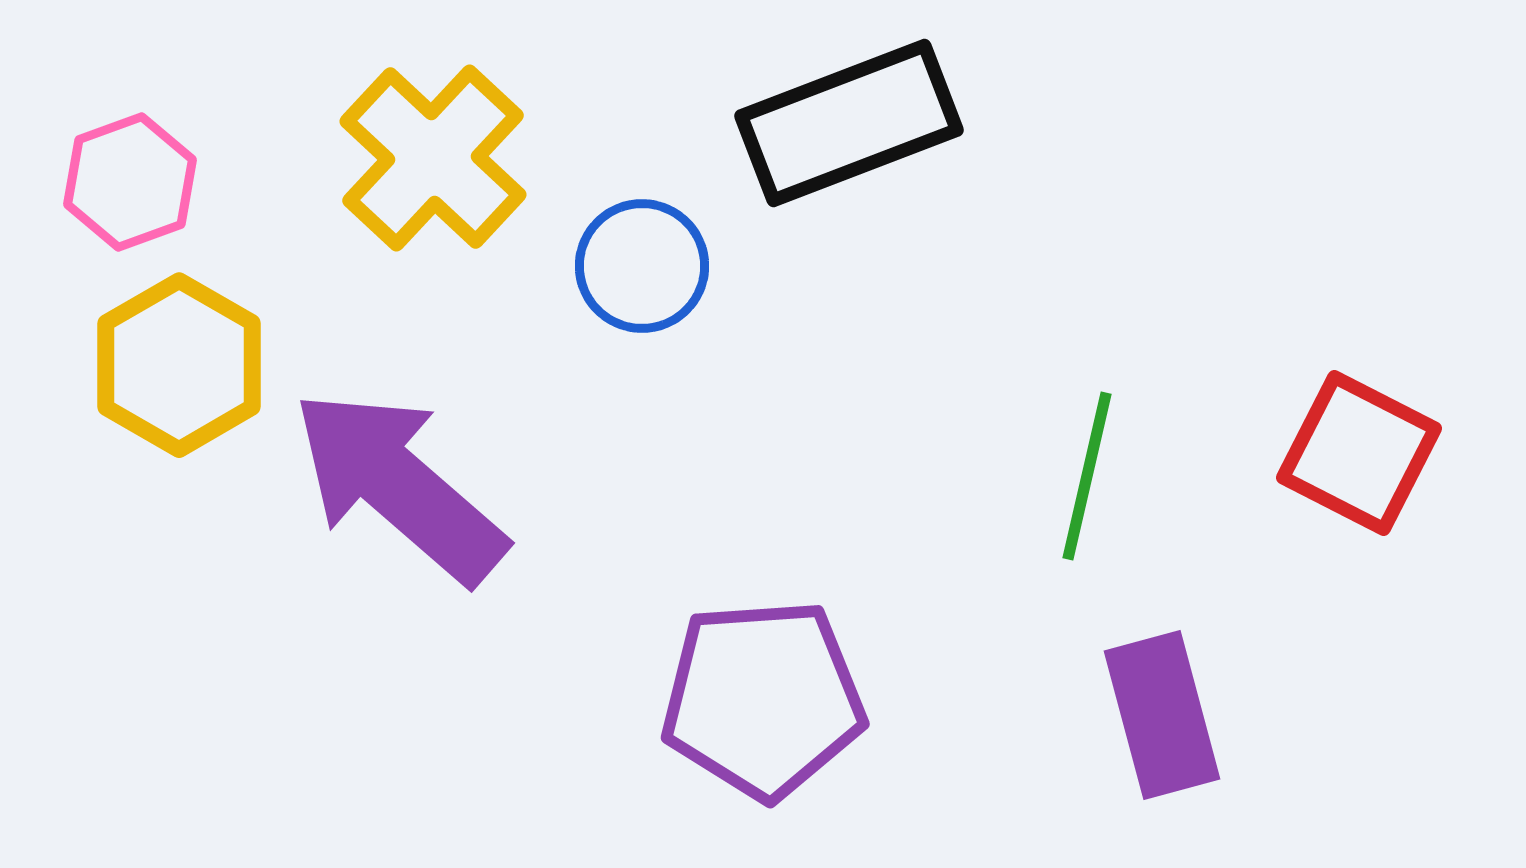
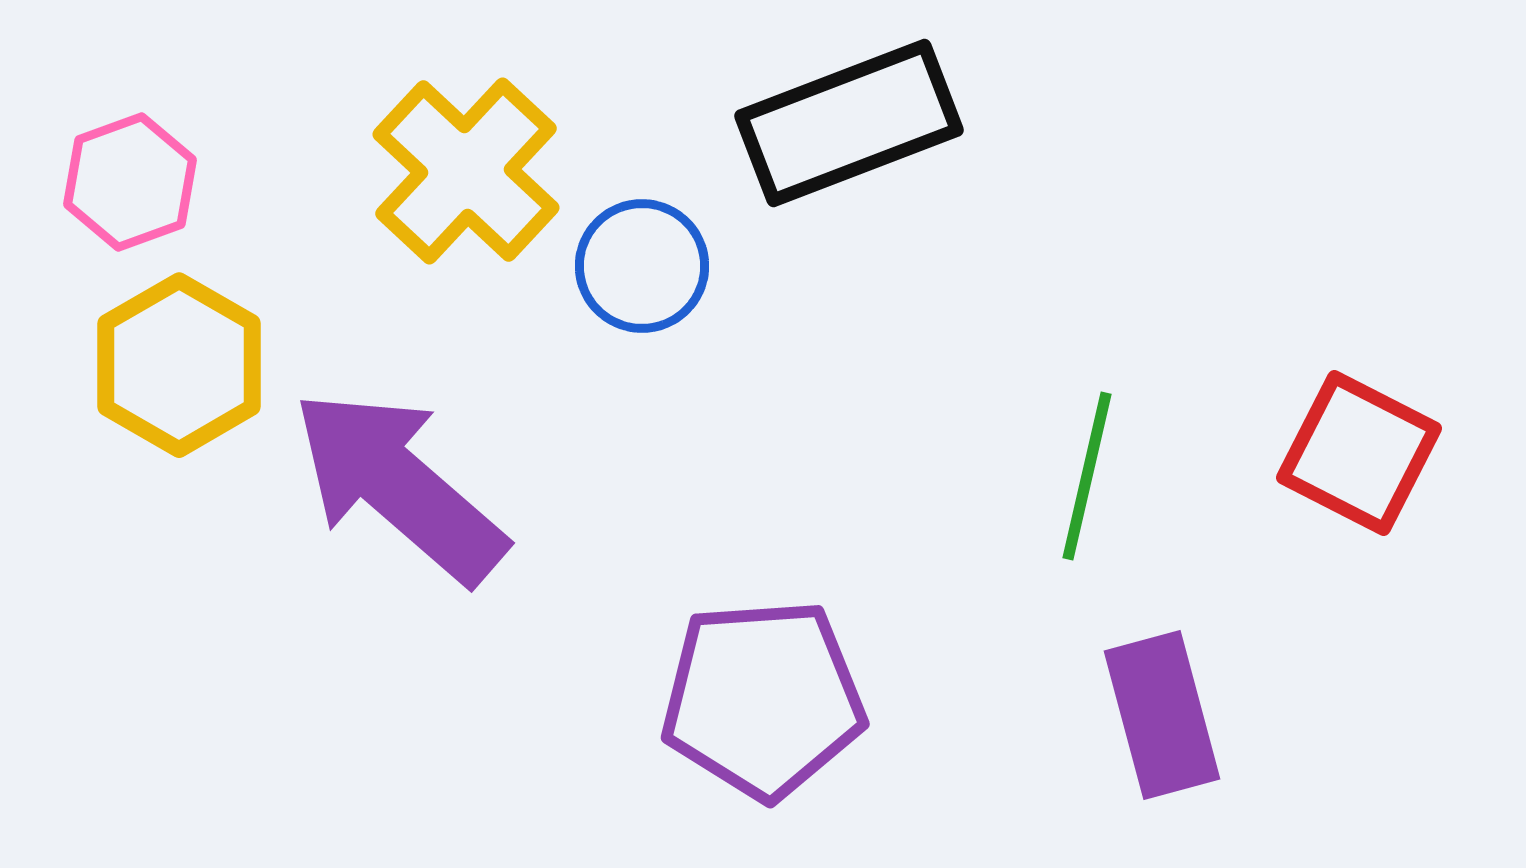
yellow cross: moved 33 px right, 13 px down
